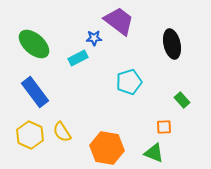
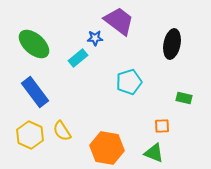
blue star: moved 1 px right
black ellipse: rotated 24 degrees clockwise
cyan rectangle: rotated 12 degrees counterclockwise
green rectangle: moved 2 px right, 2 px up; rotated 35 degrees counterclockwise
orange square: moved 2 px left, 1 px up
yellow semicircle: moved 1 px up
